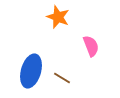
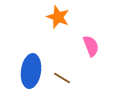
blue ellipse: rotated 8 degrees counterclockwise
